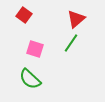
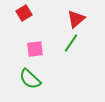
red square: moved 2 px up; rotated 21 degrees clockwise
pink square: rotated 24 degrees counterclockwise
